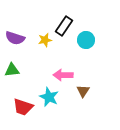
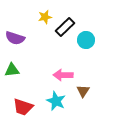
black rectangle: moved 1 px right, 1 px down; rotated 12 degrees clockwise
yellow star: moved 23 px up
cyan star: moved 7 px right, 4 px down
